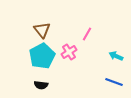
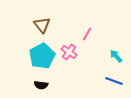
brown triangle: moved 5 px up
pink cross: rotated 21 degrees counterclockwise
cyan arrow: rotated 24 degrees clockwise
blue line: moved 1 px up
